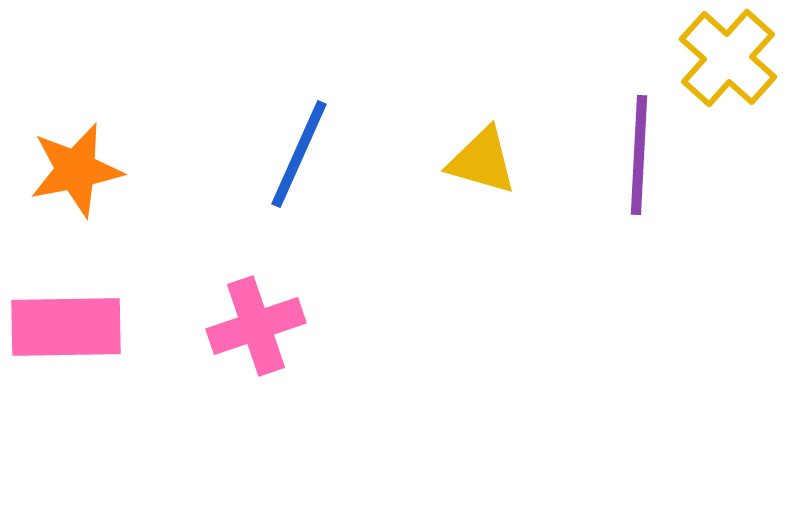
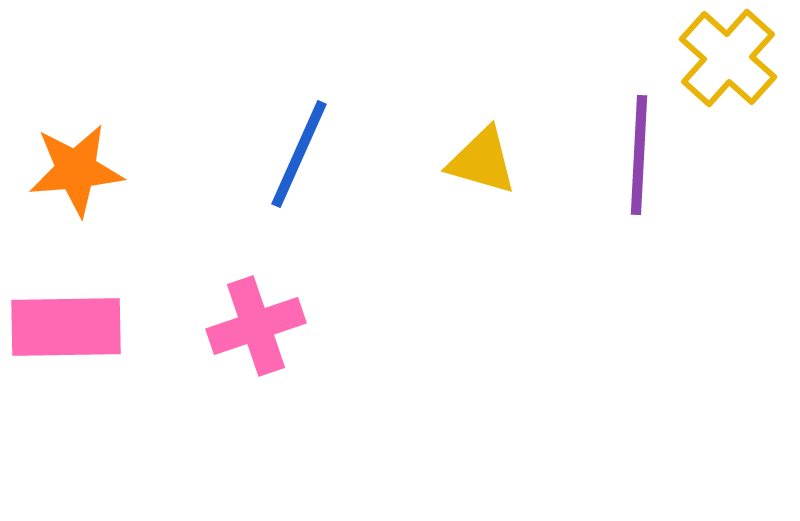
orange star: rotated 6 degrees clockwise
